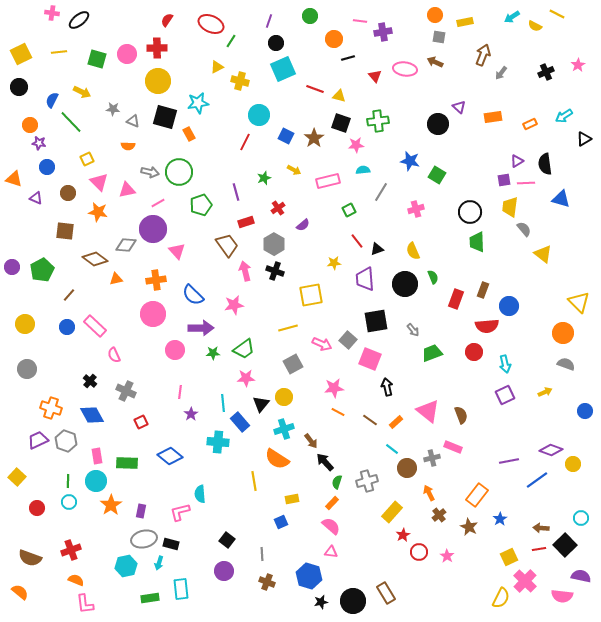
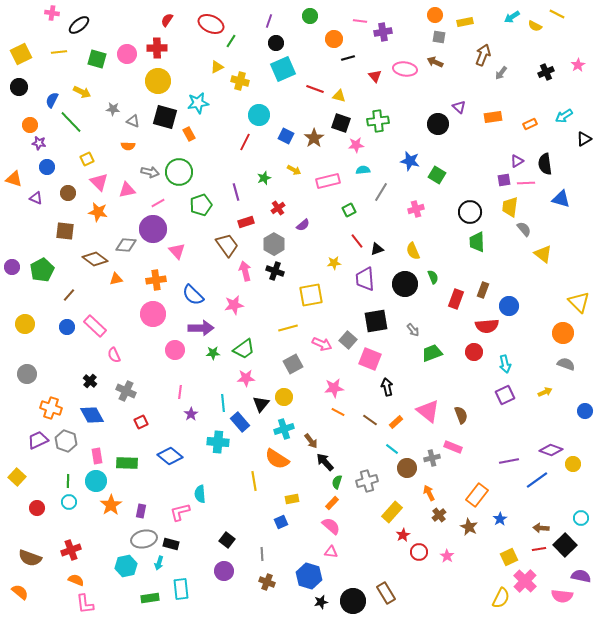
black ellipse at (79, 20): moved 5 px down
gray circle at (27, 369): moved 5 px down
